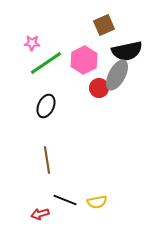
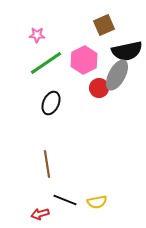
pink star: moved 5 px right, 8 px up
black ellipse: moved 5 px right, 3 px up
brown line: moved 4 px down
